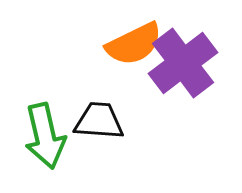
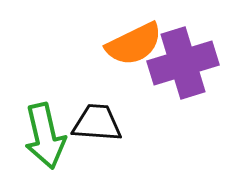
purple cross: rotated 20 degrees clockwise
black trapezoid: moved 2 px left, 2 px down
